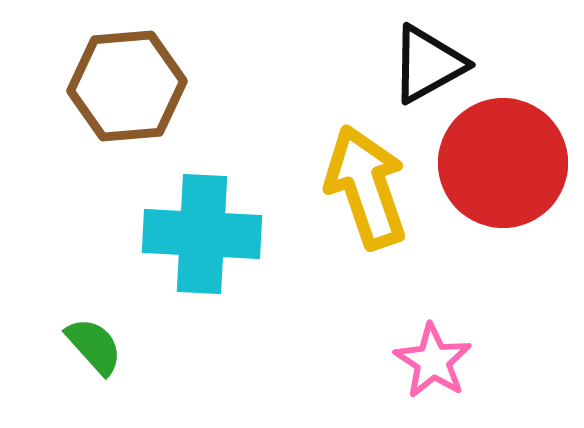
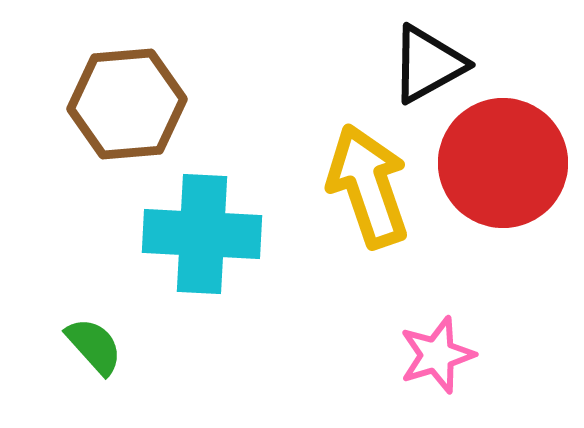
brown hexagon: moved 18 px down
yellow arrow: moved 2 px right, 1 px up
pink star: moved 4 px right, 6 px up; rotated 22 degrees clockwise
